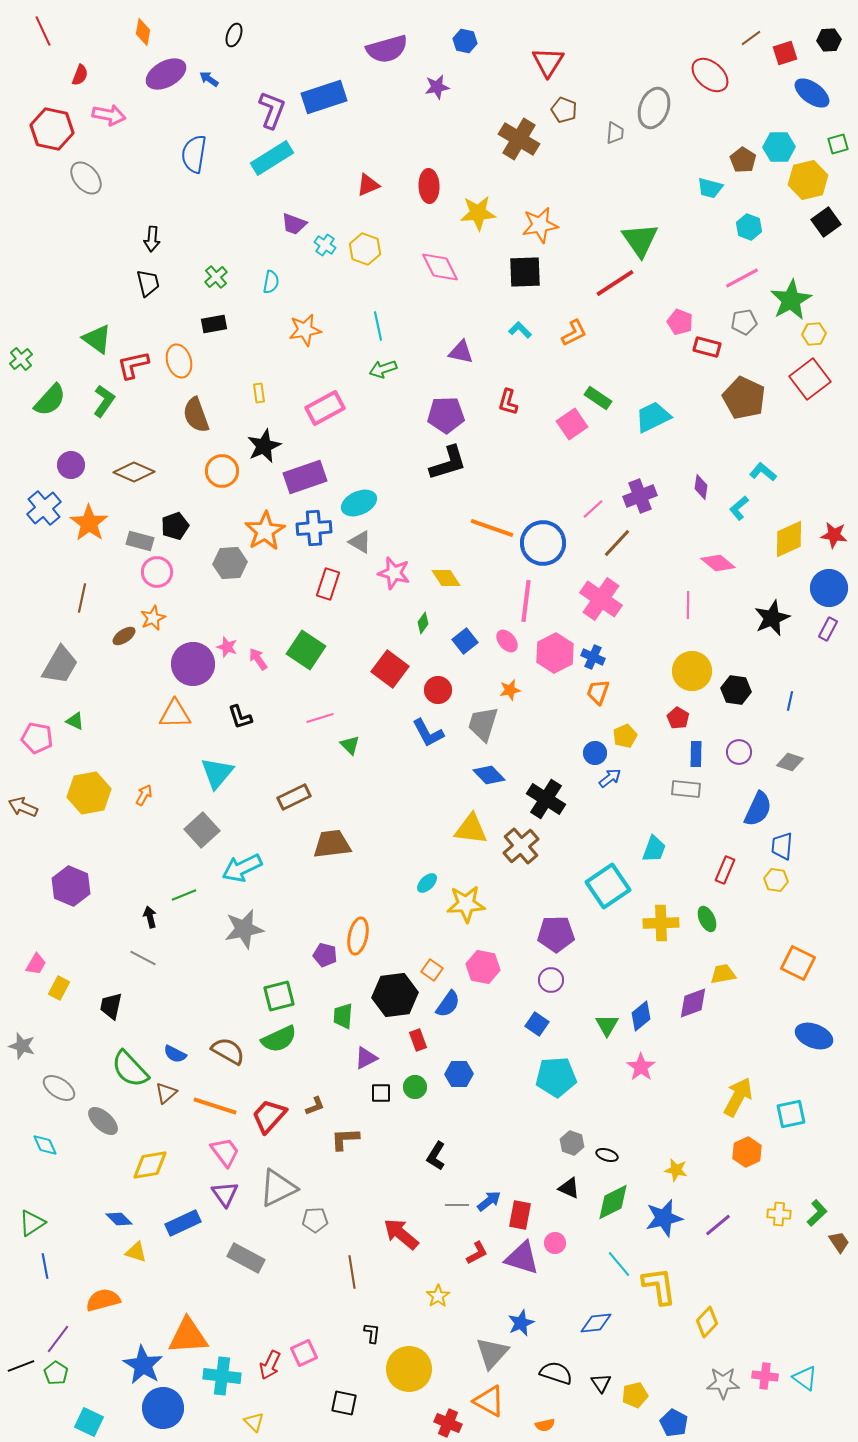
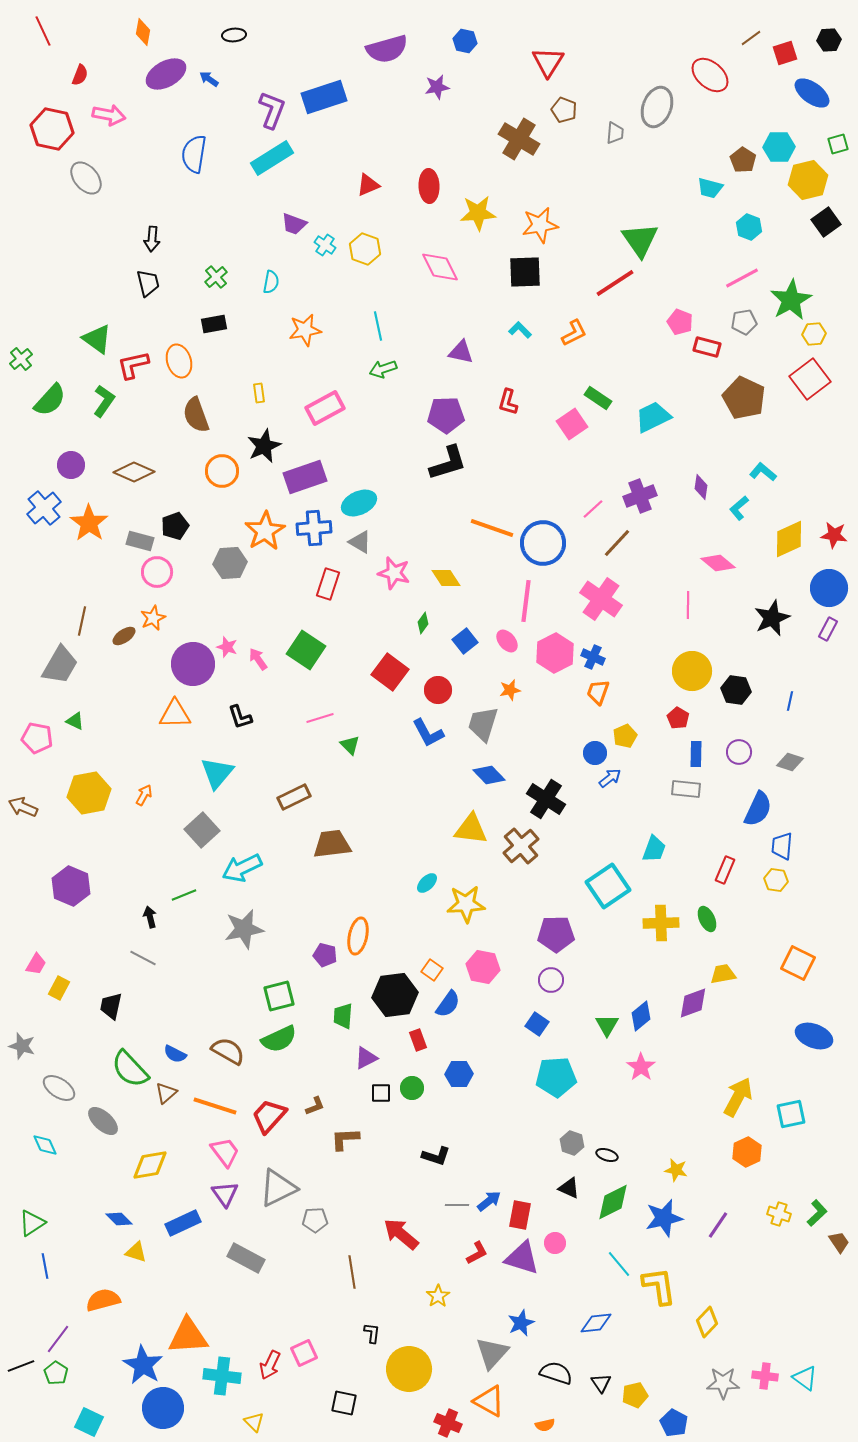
black ellipse at (234, 35): rotated 65 degrees clockwise
gray ellipse at (654, 108): moved 3 px right, 1 px up
brown line at (82, 598): moved 23 px down
red square at (390, 669): moved 3 px down
green circle at (415, 1087): moved 3 px left, 1 px down
black L-shape at (436, 1156): rotated 104 degrees counterclockwise
yellow cross at (779, 1214): rotated 15 degrees clockwise
purple line at (718, 1225): rotated 16 degrees counterclockwise
